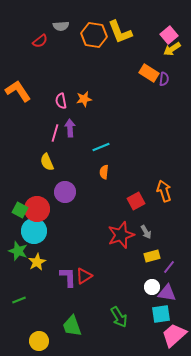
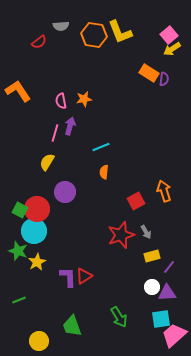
red semicircle: moved 1 px left, 1 px down
purple arrow: moved 2 px up; rotated 18 degrees clockwise
yellow semicircle: rotated 54 degrees clockwise
purple triangle: rotated 12 degrees counterclockwise
cyan square: moved 5 px down
